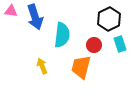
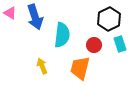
pink triangle: moved 1 px left, 2 px down; rotated 24 degrees clockwise
orange trapezoid: moved 1 px left, 1 px down
